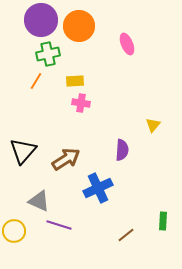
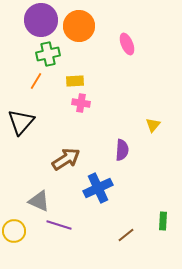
black triangle: moved 2 px left, 29 px up
